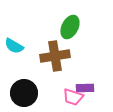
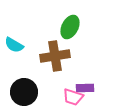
cyan semicircle: moved 1 px up
black circle: moved 1 px up
